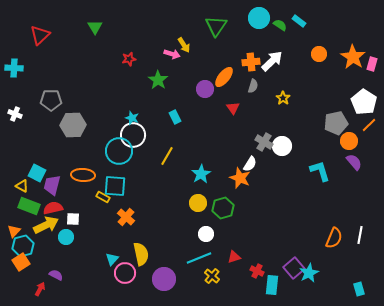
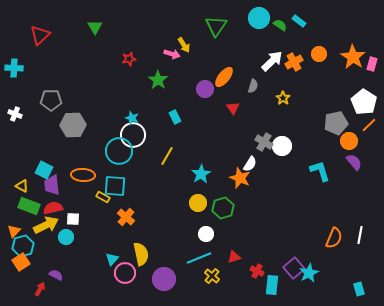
orange cross at (251, 62): moved 43 px right; rotated 24 degrees counterclockwise
cyan square at (37, 173): moved 7 px right, 3 px up
purple trapezoid at (52, 185): rotated 20 degrees counterclockwise
